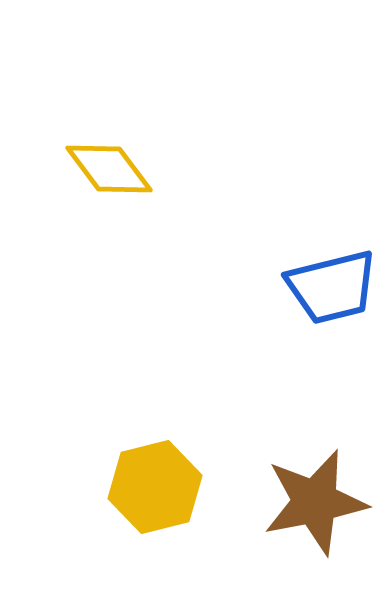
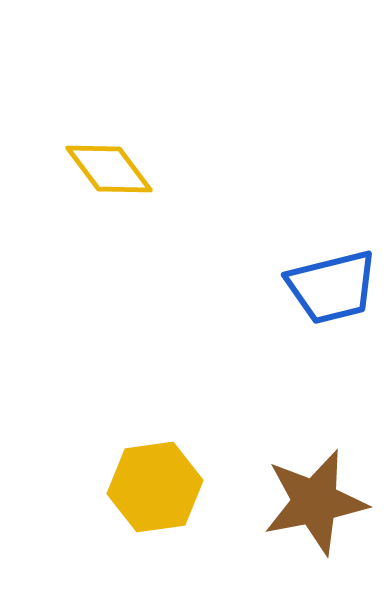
yellow hexagon: rotated 6 degrees clockwise
